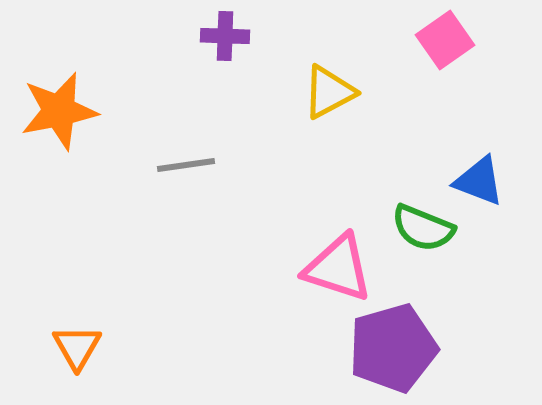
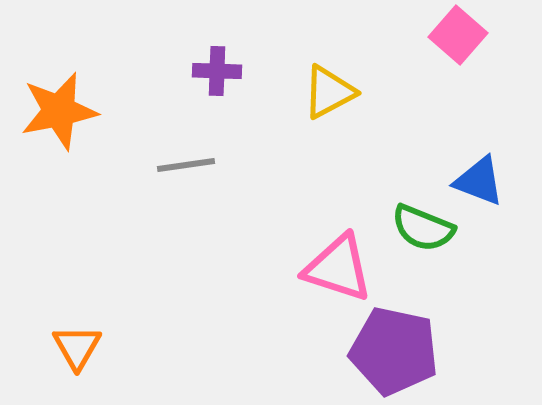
purple cross: moved 8 px left, 35 px down
pink square: moved 13 px right, 5 px up; rotated 14 degrees counterclockwise
purple pentagon: moved 1 px right, 3 px down; rotated 28 degrees clockwise
